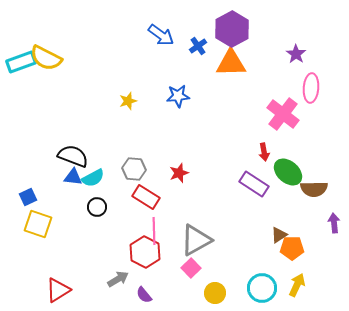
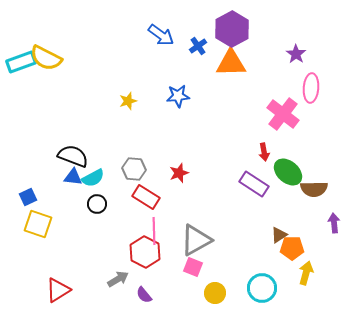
black circle: moved 3 px up
pink square: moved 2 px right, 1 px up; rotated 24 degrees counterclockwise
yellow arrow: moved 9 px right, 12 px up; rotated 10 degrees counterclockwise
